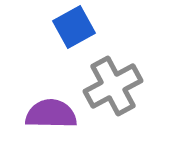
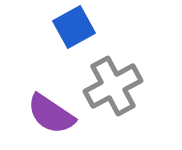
purple semicircle: rotated 147 degrees counterclockwise
